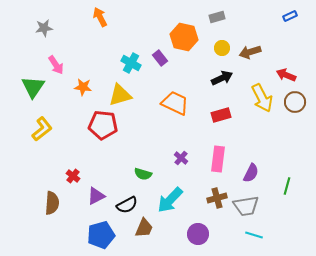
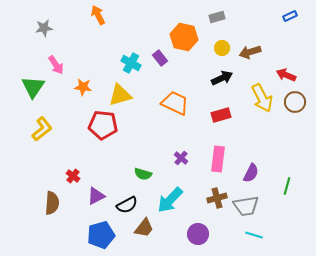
orange arrow: moved 2 px left, 2 px up
brown trapezoid: rotated 15 degrees clockwise
